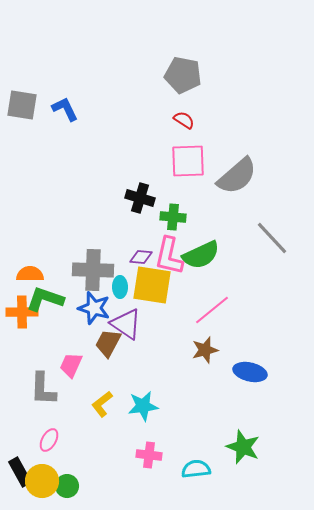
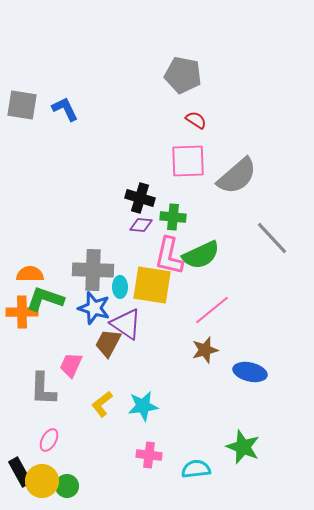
red semicircle: moved 12 px right
purple diamond: moved 32 px up
